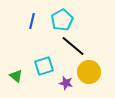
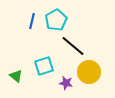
cyan pentagon: moved 6 px left
